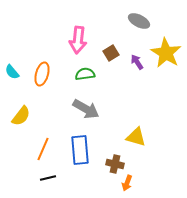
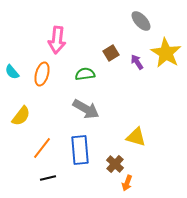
gray ellipse: moved 2 px right; rotated 20 degrees clockwise
pink arrow: moved 21 px left
orange line: moved 1 px left, 1 px up; rotated 15 degrees clockwise
brown cross: rotated 30 degrees clockwise
